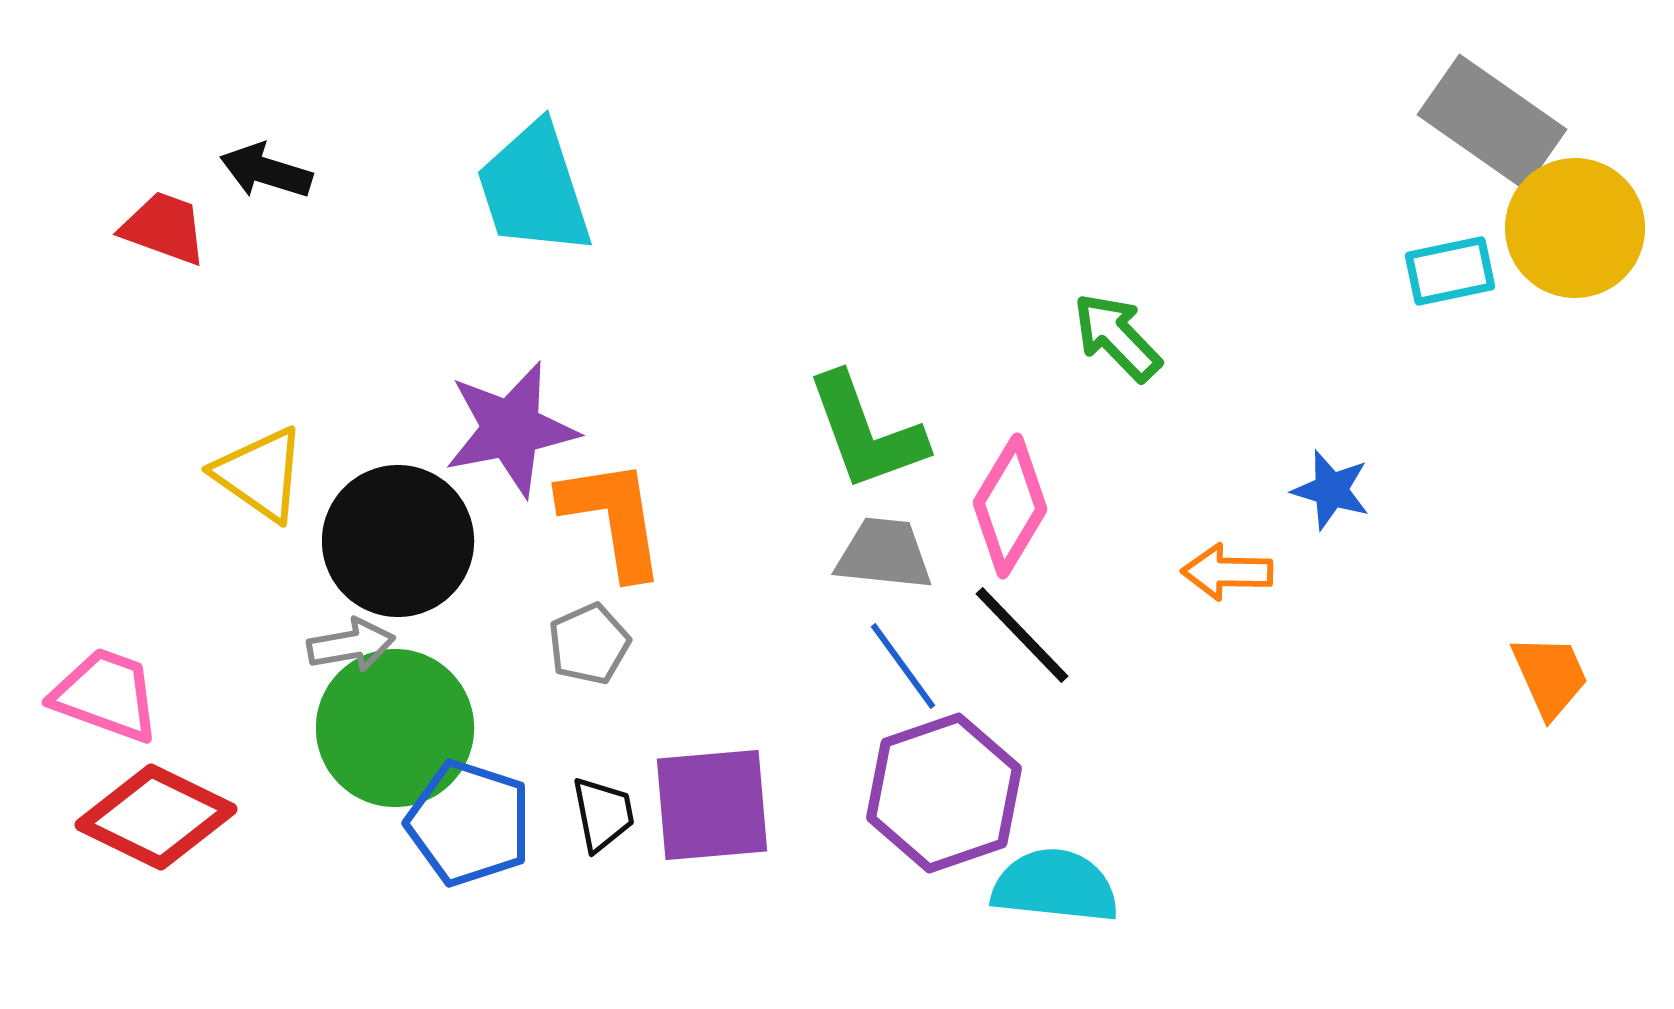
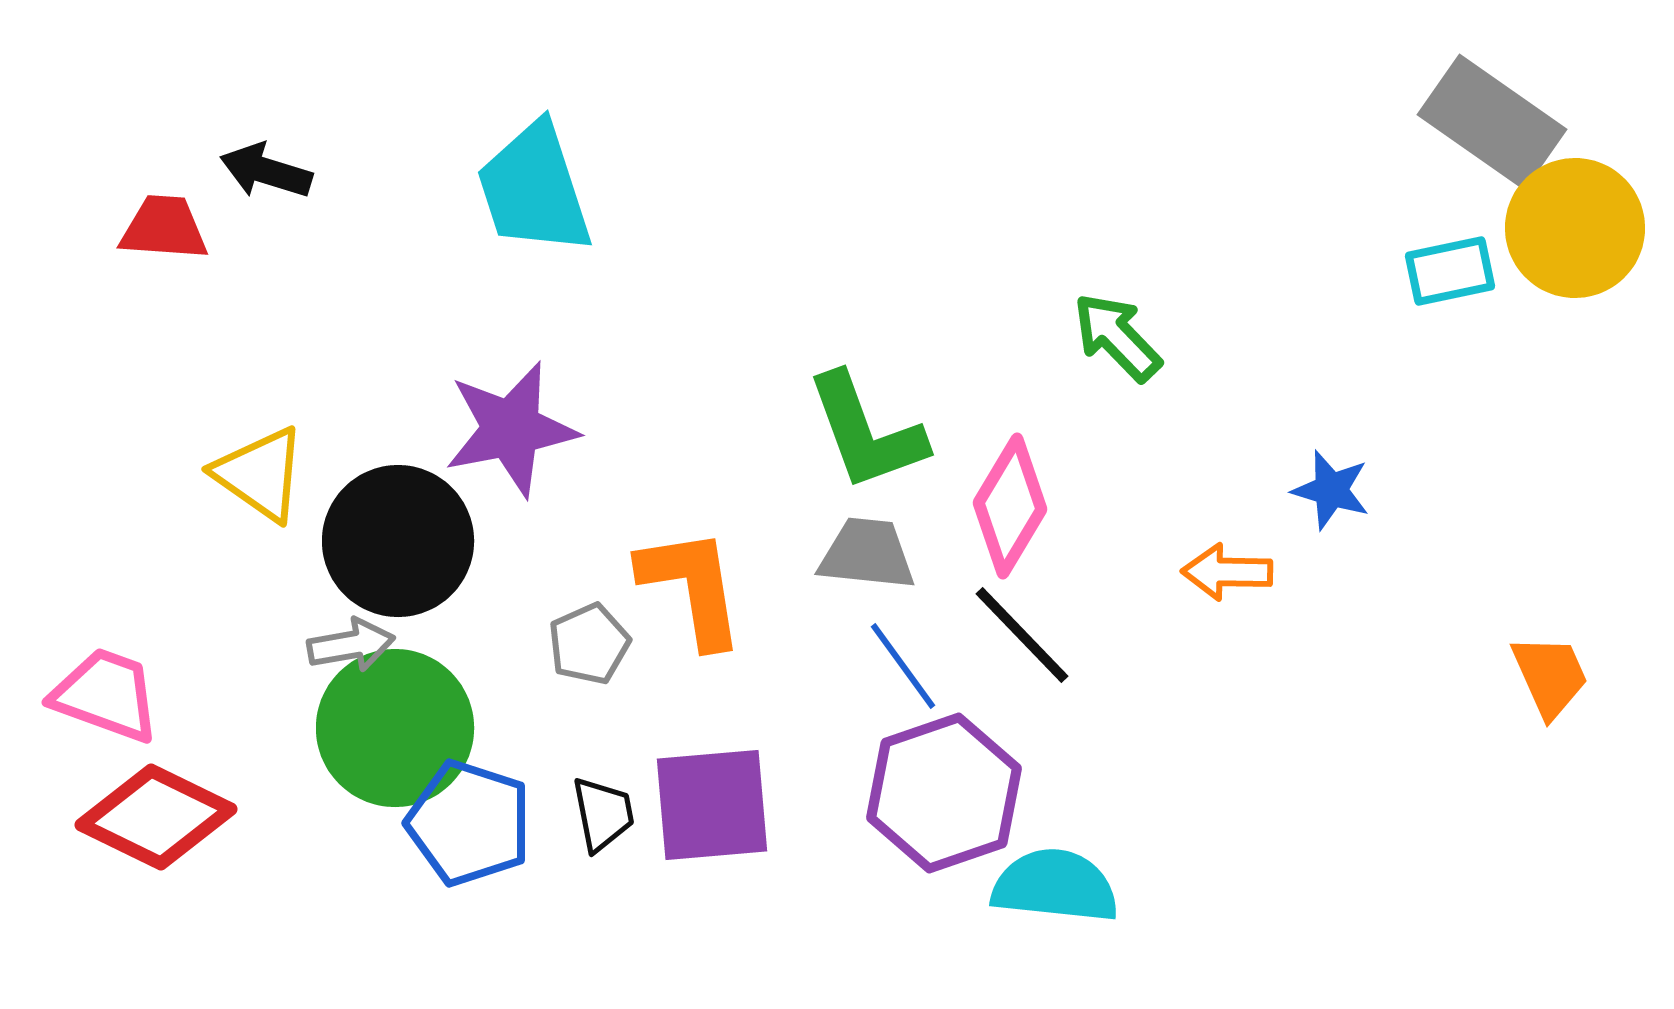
red trapezoid: rotated 16 degrees counterclockwise
orange L-shape: moved 79 px right, 69 px down
gray trapezoid: moved 17 px left
